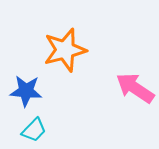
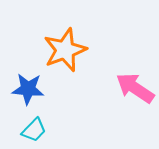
orange star: rotated 6 degrees counterclockwise
blue star: moved 2 px right, 2 px up
